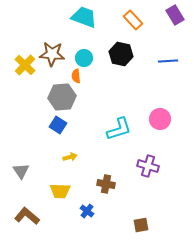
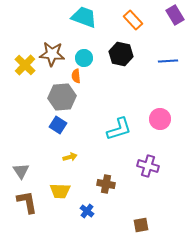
brown L-shape: moved 14 px up; rotated 40 degrees clockwise
